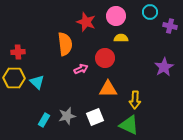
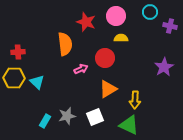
orange triangle: rotated 30 degrees counterclockwise
cyan rectangle: moved 1 px right, 1 px down
